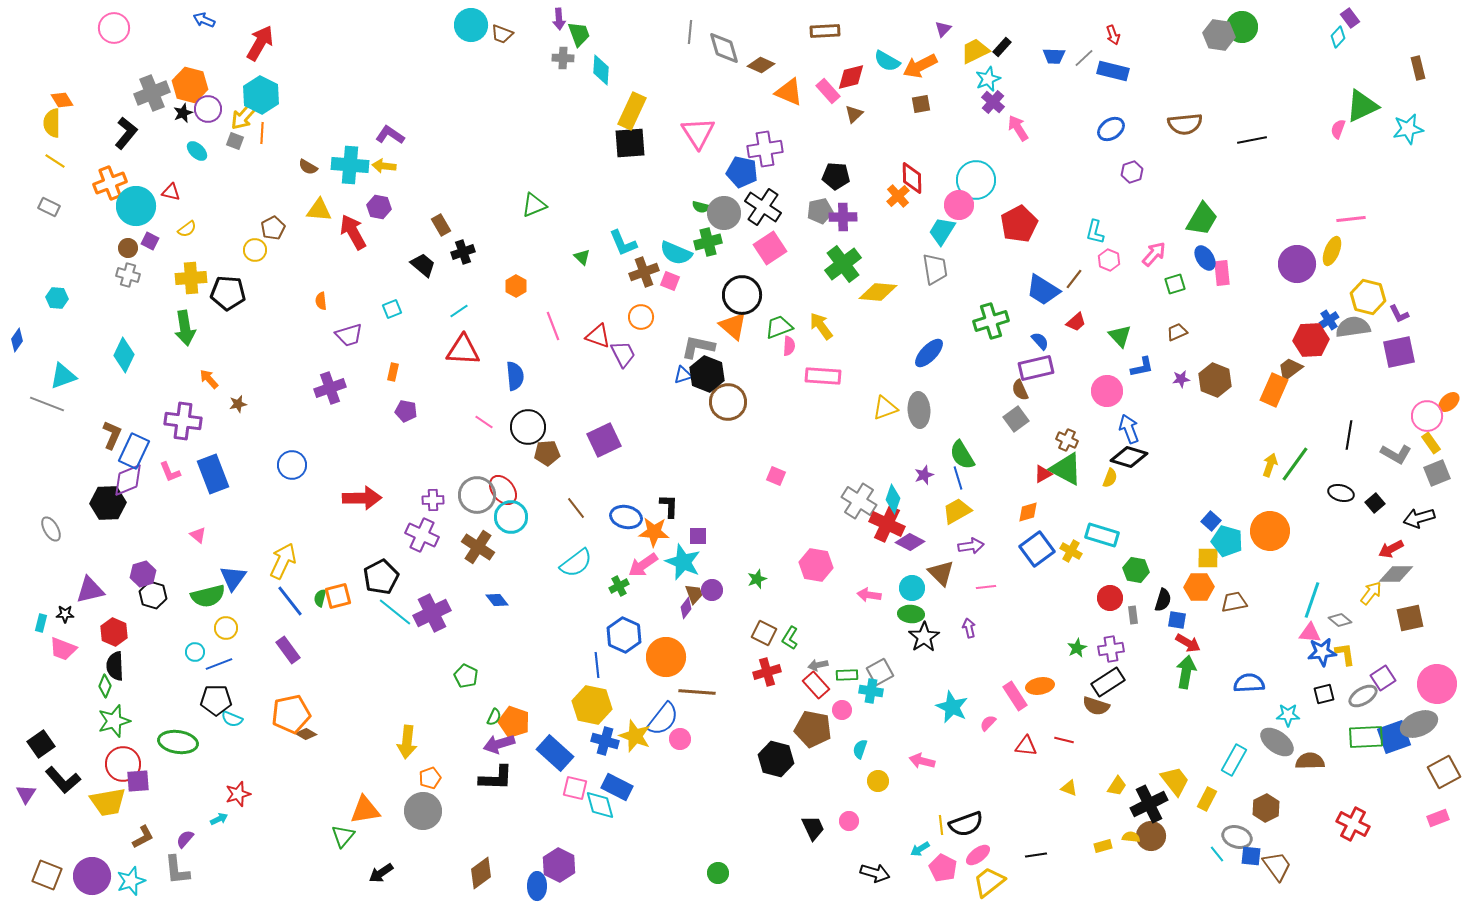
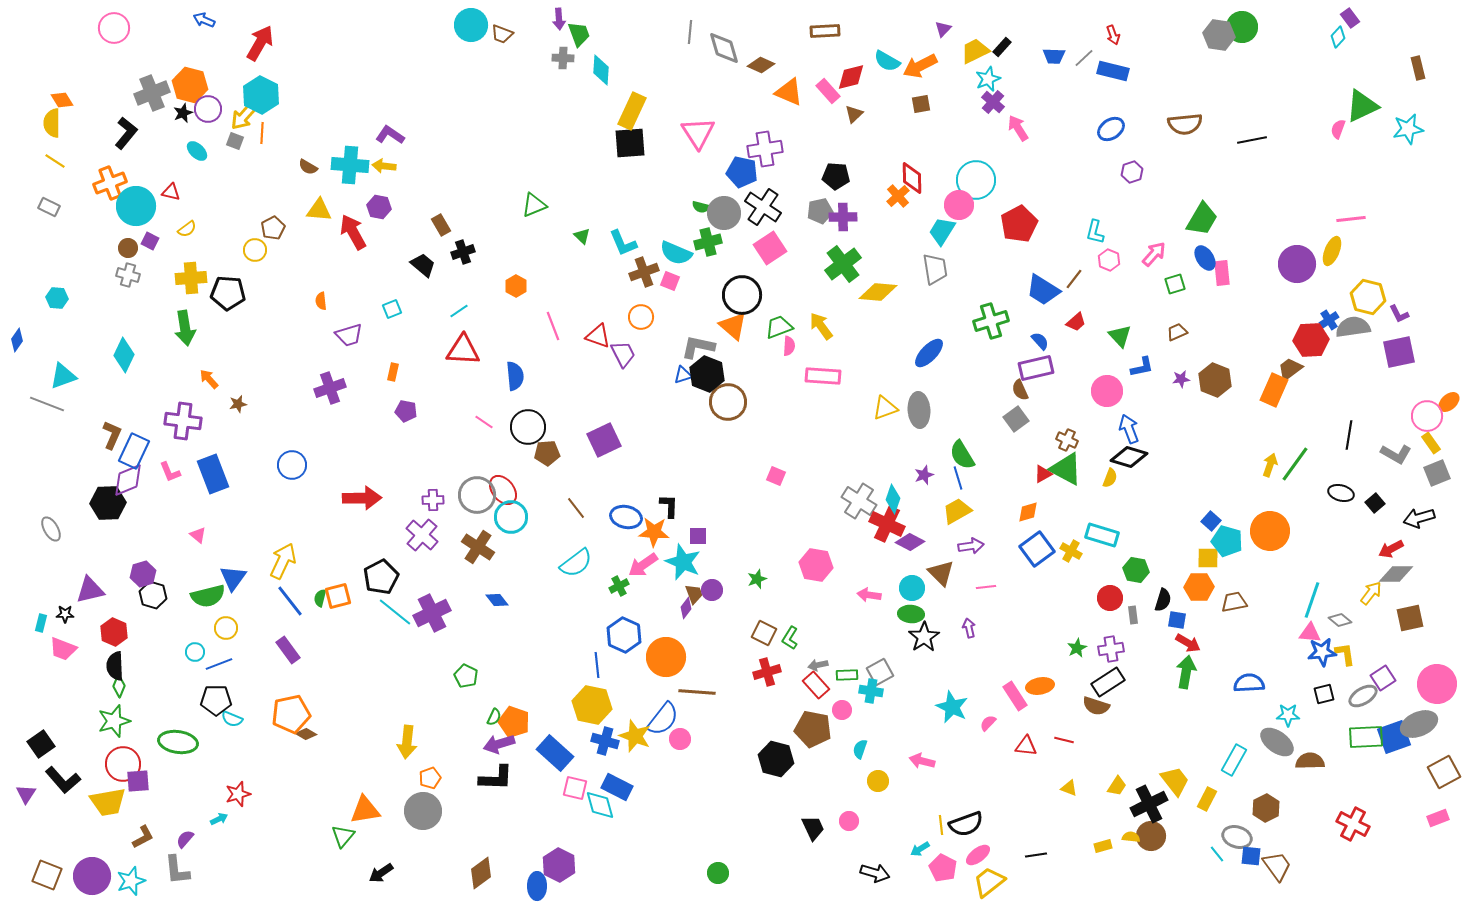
green triangle at (582, 257): moved 21 px up
purple cross at (422, 535): rotated 16 degrees clockwise
green diamond at (105, 686): moved 14 px right
